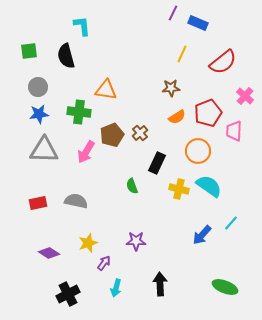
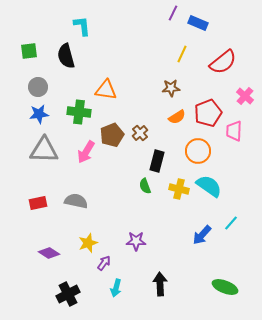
black rectangle: moved 2 px up; rotated 10 degrees counterclockwise
green semicircle: moved 13 px right
